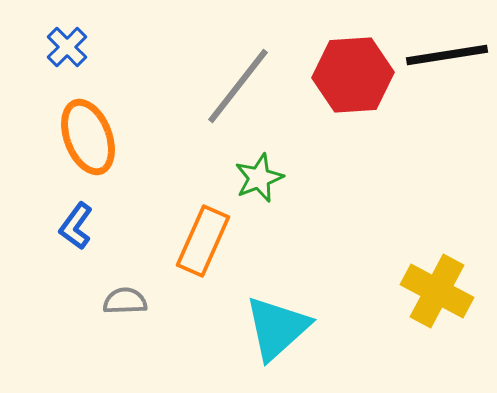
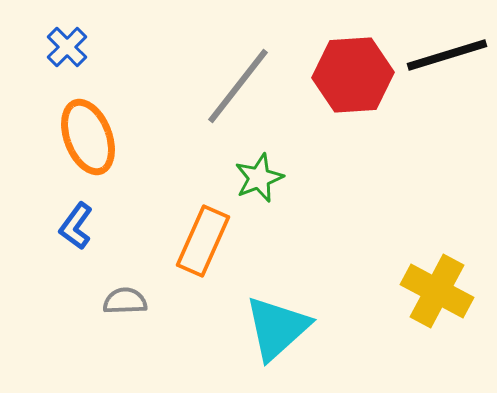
black line: rotated 8 degrees counterclockwise
